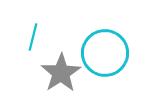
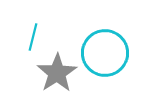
gray star: moved 4 px left
